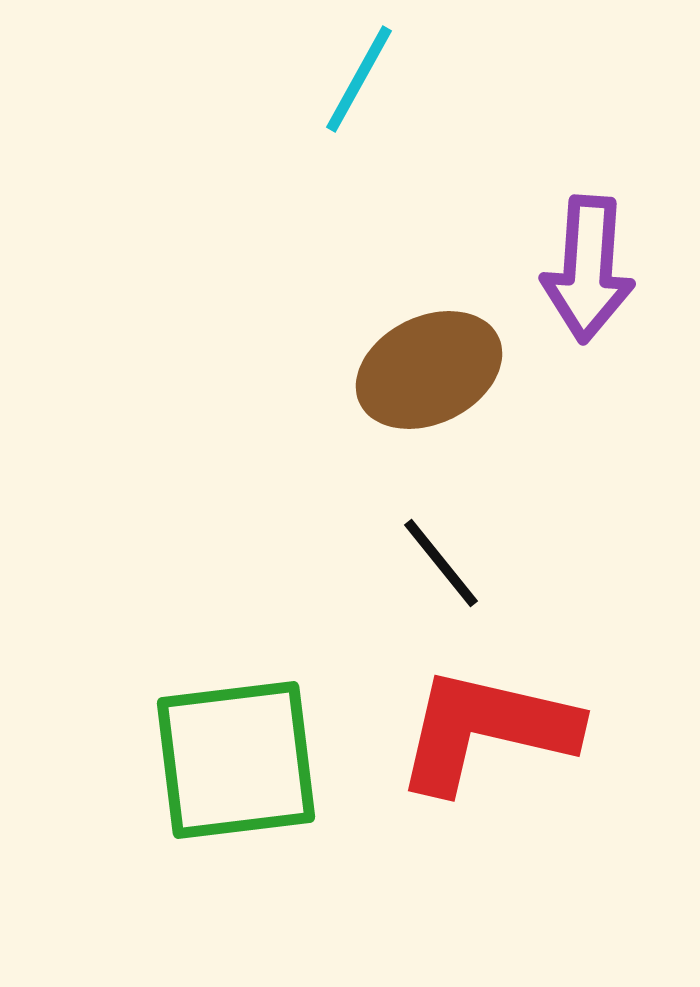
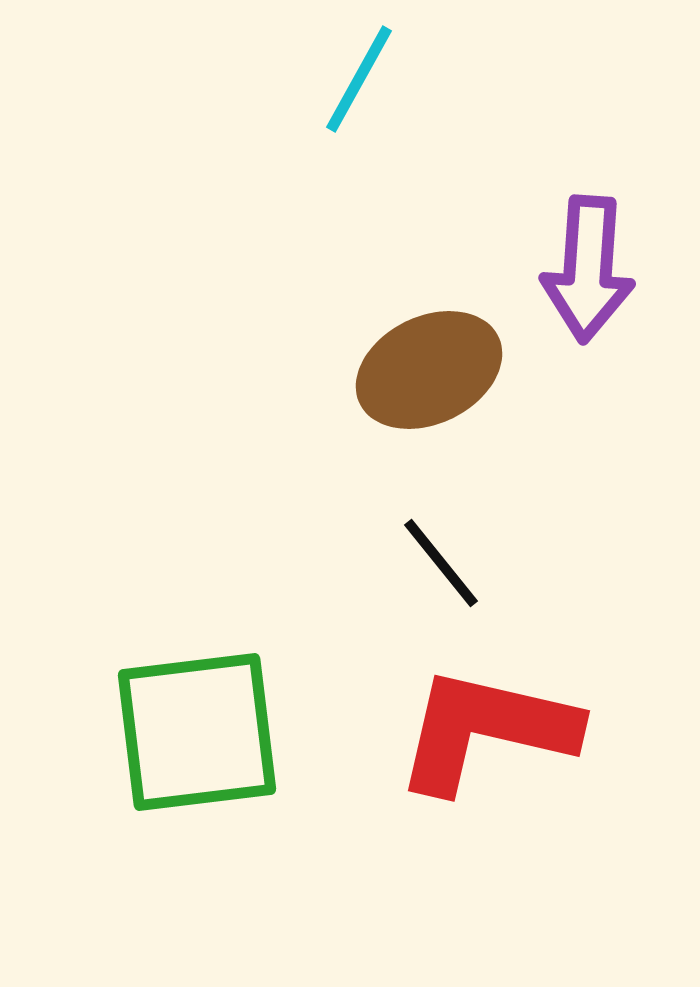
green square: moved 39 px left, 28 px up
